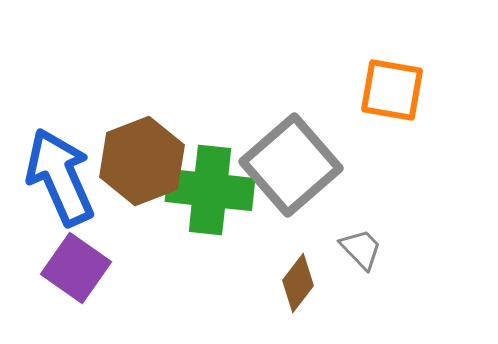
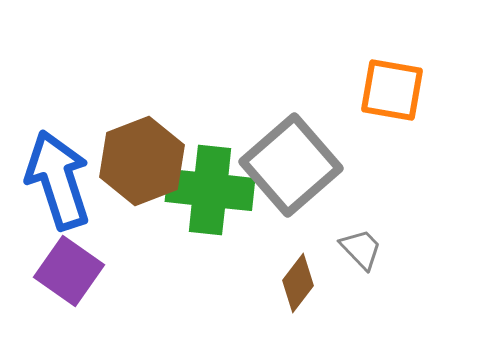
blue arrow: moved 2 px left, 3 px down; rotated 6 degrees clockwise
purple square: moved 7 px left, 3 px down
